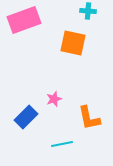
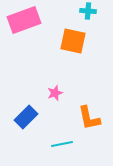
orange square: moved 2 px up
pink star: moved 1 px right, 6 px up
